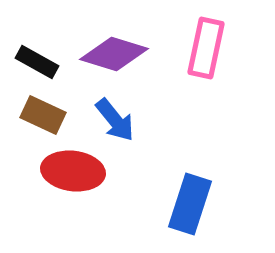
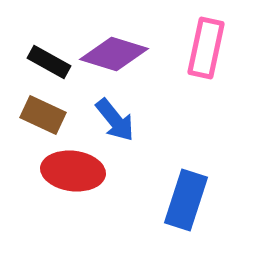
black rectangle: moved 12 px right
blue rectangle: moved 4 px left, 4 px up
